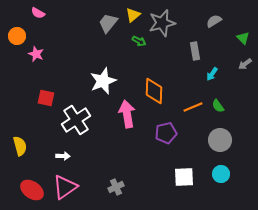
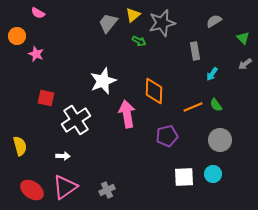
green semicircle: moved 2 px left, 1 px up
purple pentagon: moved 1 px right, 3 px down
cyan circle: moved 8 px left
gray cross: moved 9 px left, 3 px down
